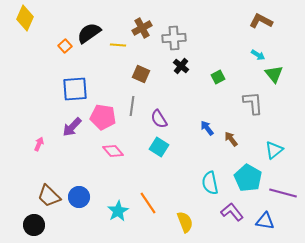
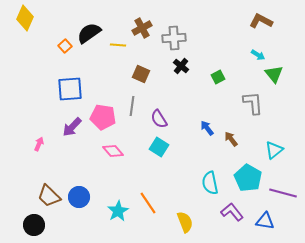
blue square: moved 5 px left
